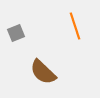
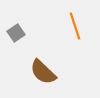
gray square: rotated 12 degrees counterclockwise
